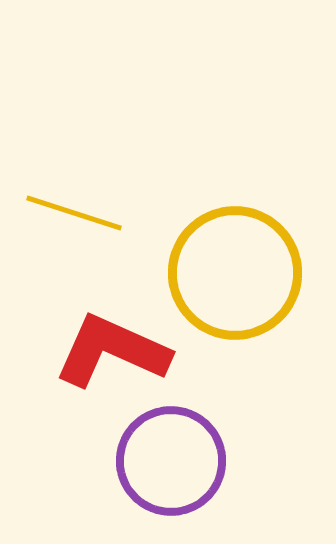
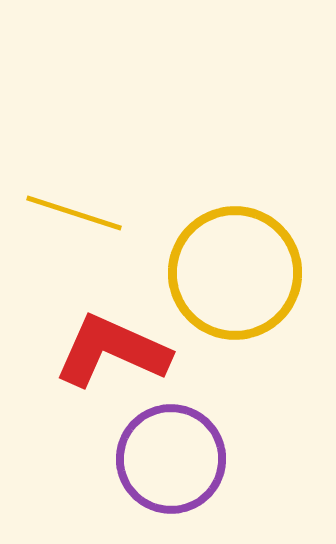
purple circle: moved 2 px up
